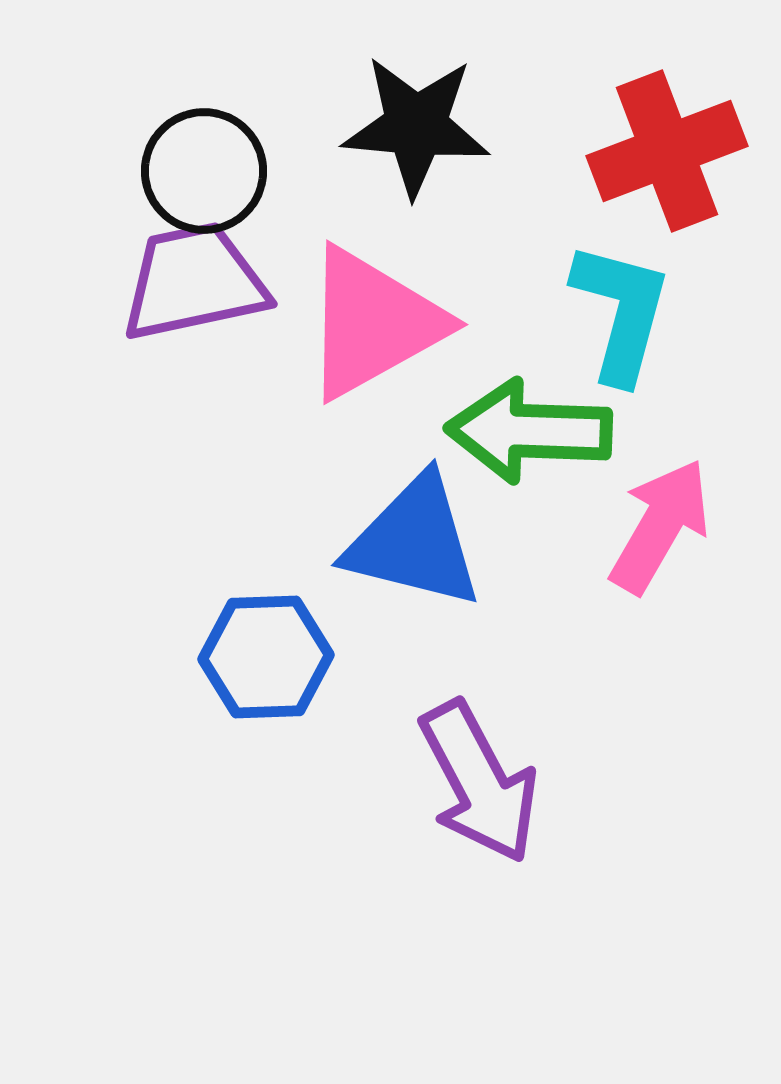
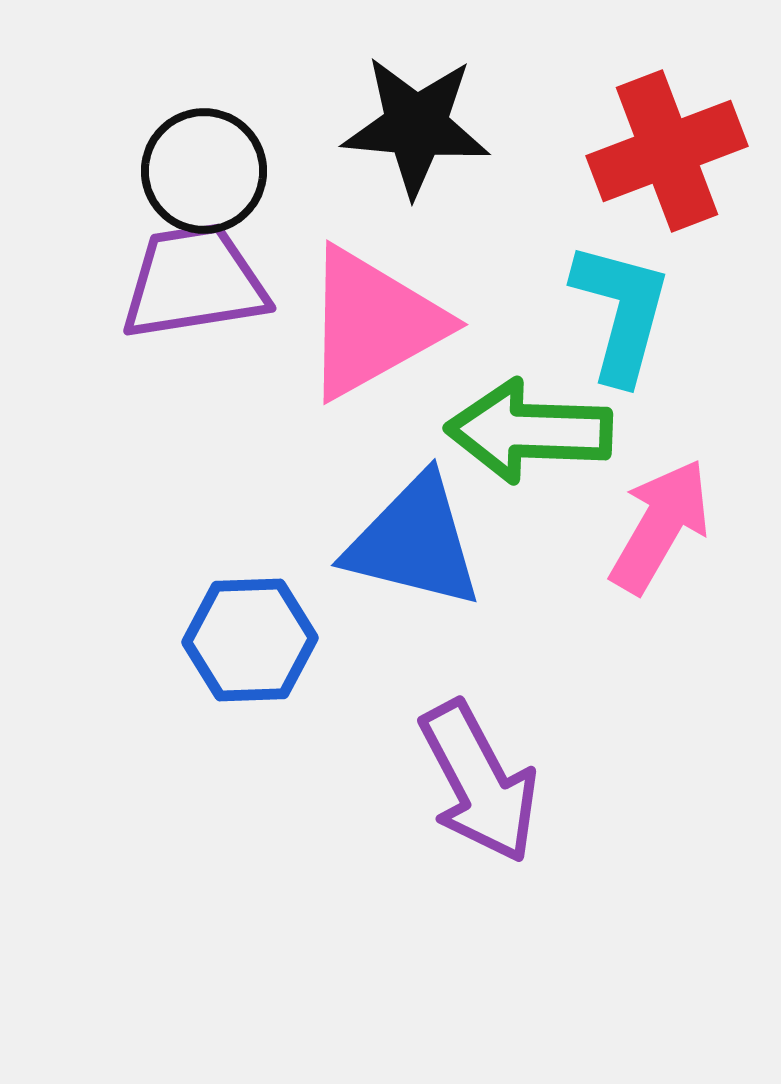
purple trapezoid: rotated 3 degrees clockwise
blue hexagon: moved 16 px left, 17 px up
